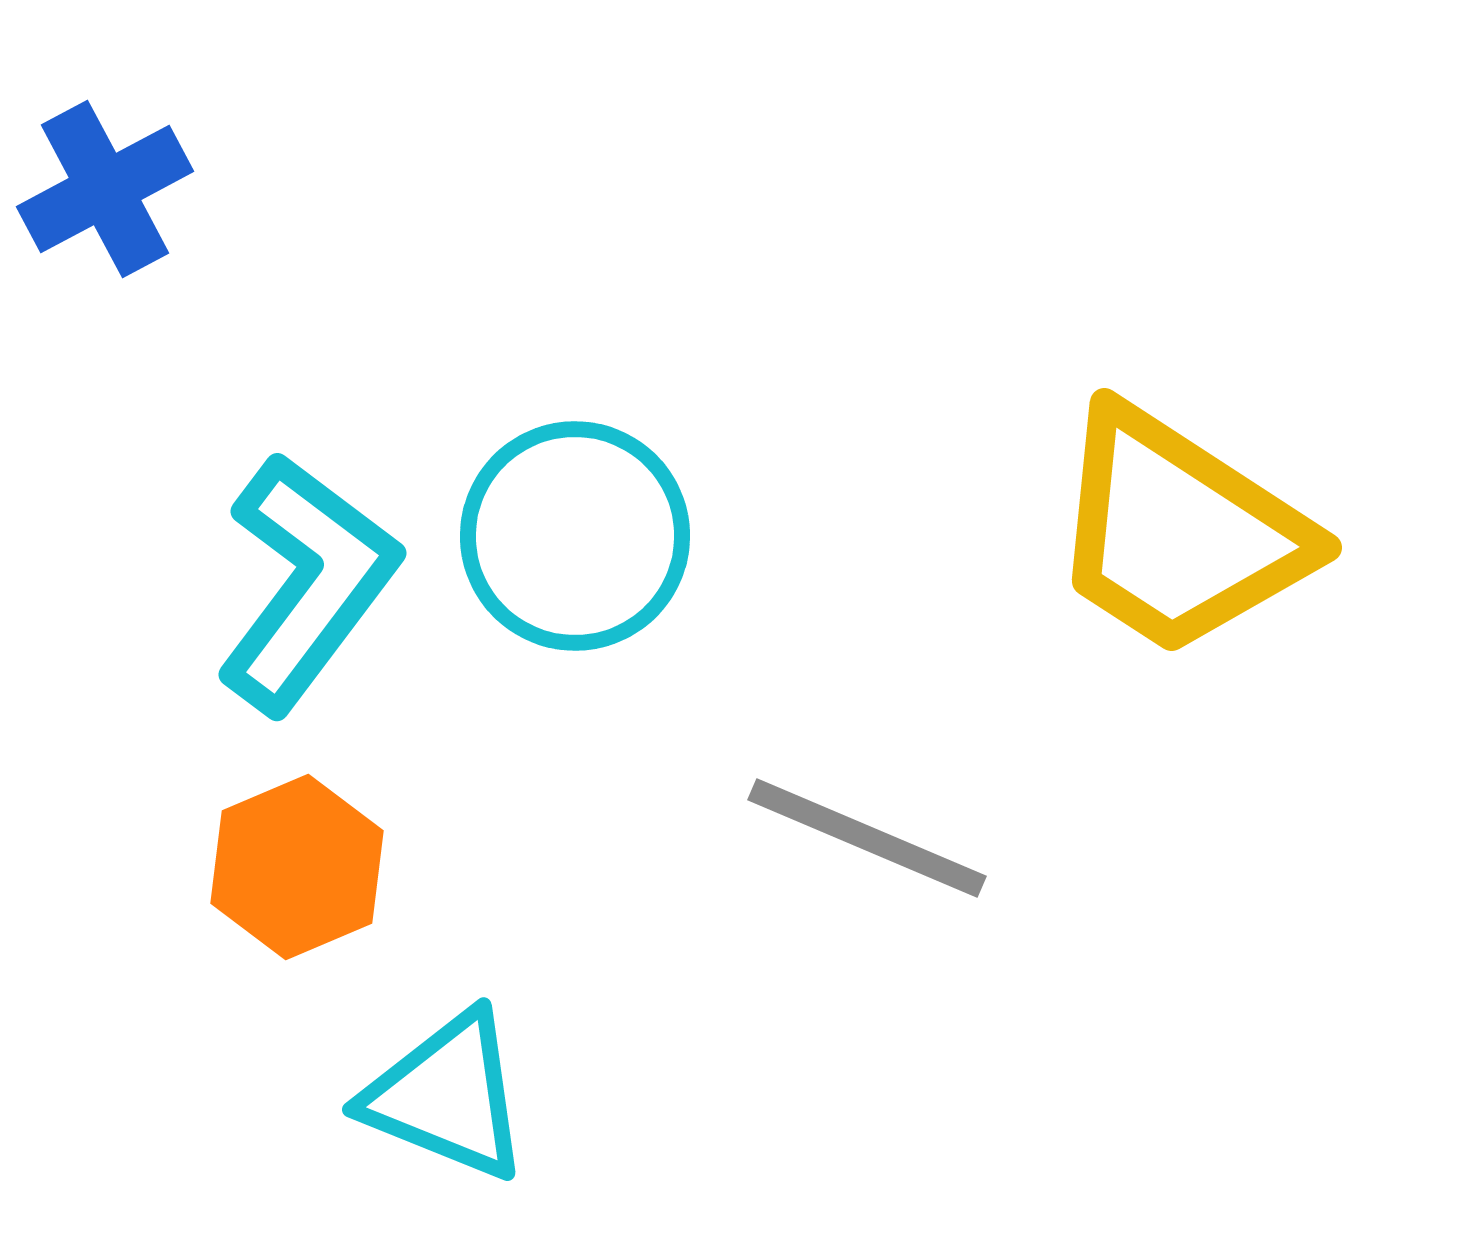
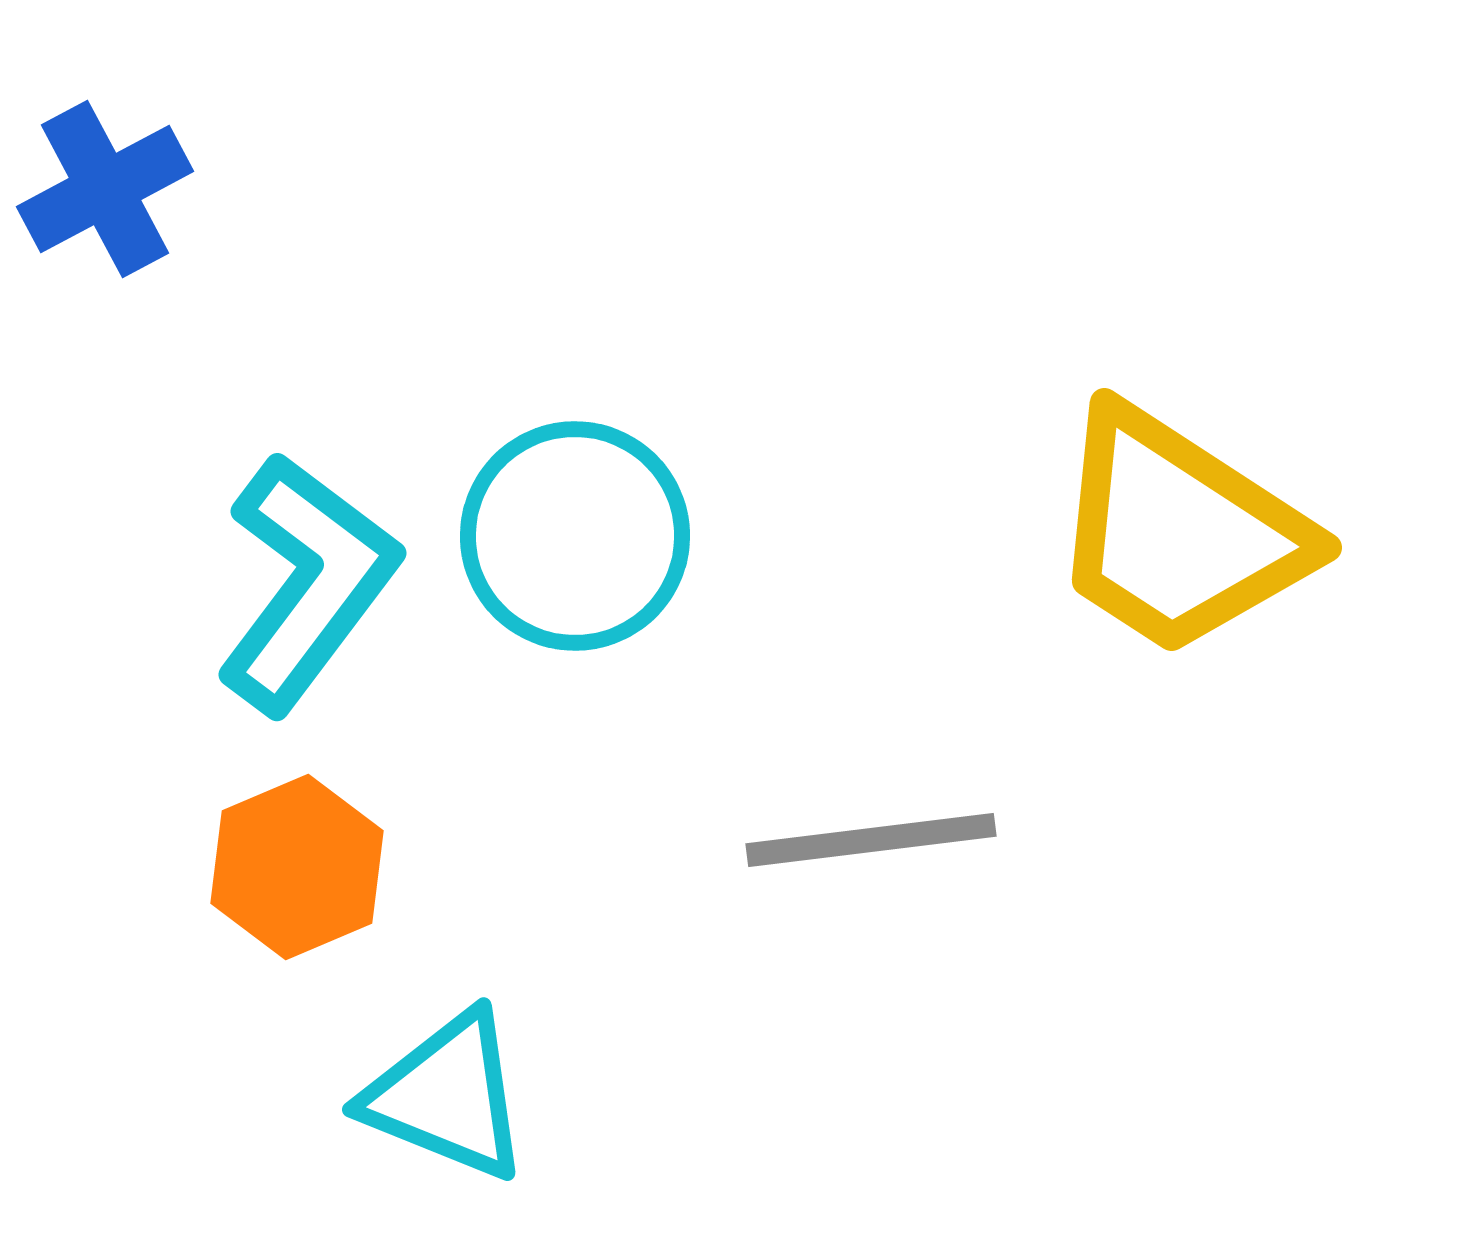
gray line: moved 4 px right, 2 px down; rotated 30 degrees counterclockwise
